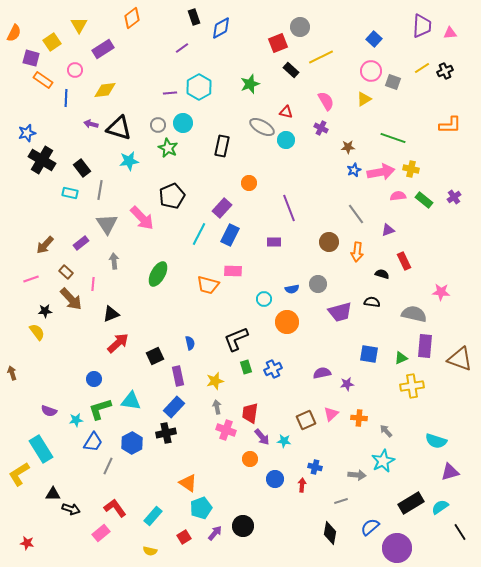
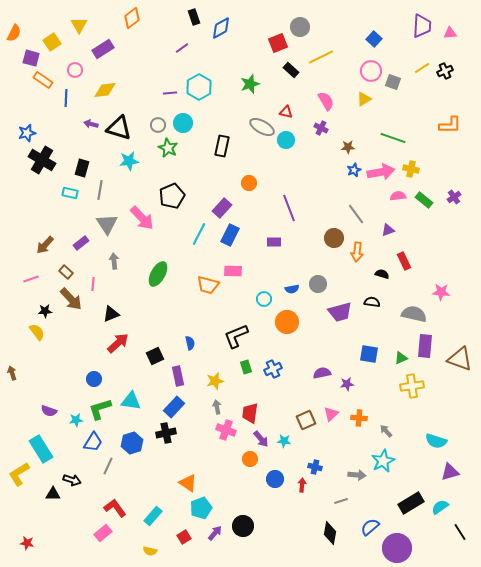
black rectangle at (82, 168): rotated 54 degrees clockwise
brown circle at (329, 242): moved 5 px right, 4 px up
black L-shape at (236, 339): moved 3 px up
purple arrow at (262, 437): moved 1 px left, 2 px down
blue hexagon at (132, 443): rotated 10 degrees clockwise
black arrow at (71, 509): moved 1 px right, 29 px up
pink rectangle at (101, 533): moved 2 px right
